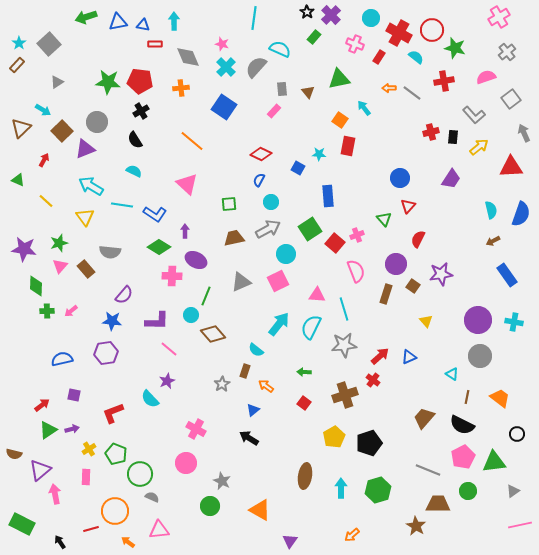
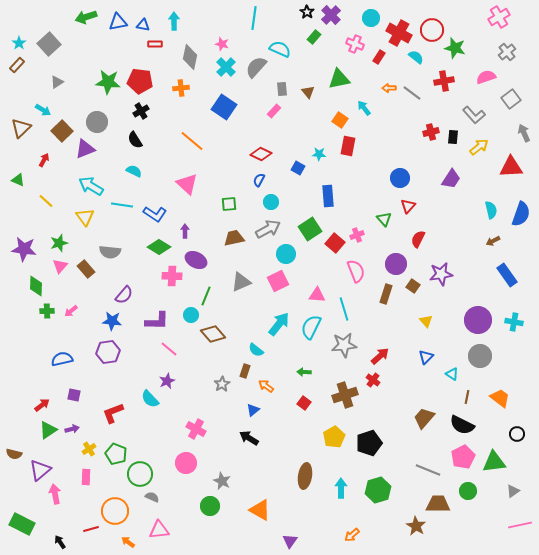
gray diamond at (188, 57): moved 2 px right; rotated 35 degrees clockwise
purple hexagon at (106, 353): moved 2 px right, 1 px up
blue triangle at (409, 357): moved 17 px right; rotated 21 degrees counterclockwise
